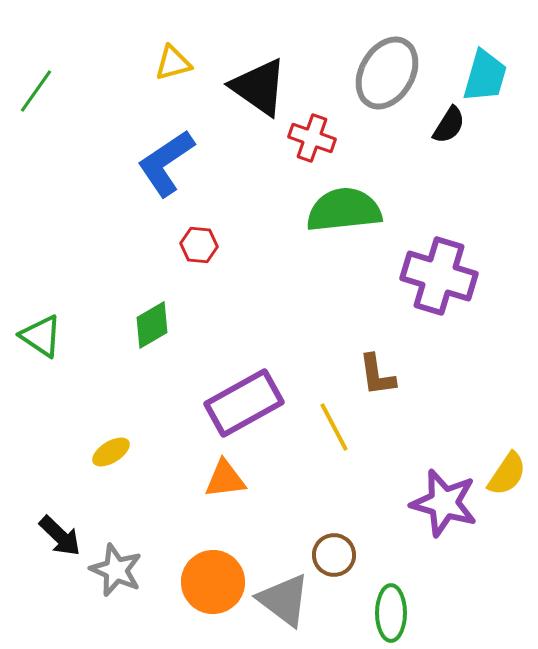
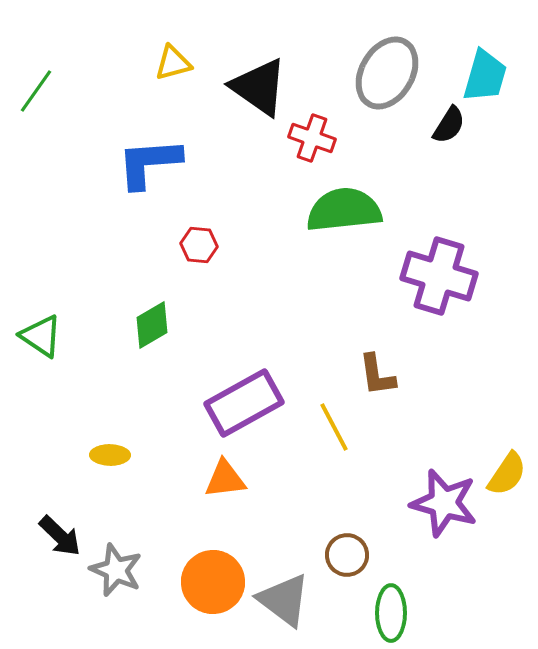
blue L-shape: moved 17 px left; rotated 30 degrees clockwise
yellow ellipse: moved 1 px left, 3 px down; rotated 33 degrees clockwise
brown circle: moved 13 px right
